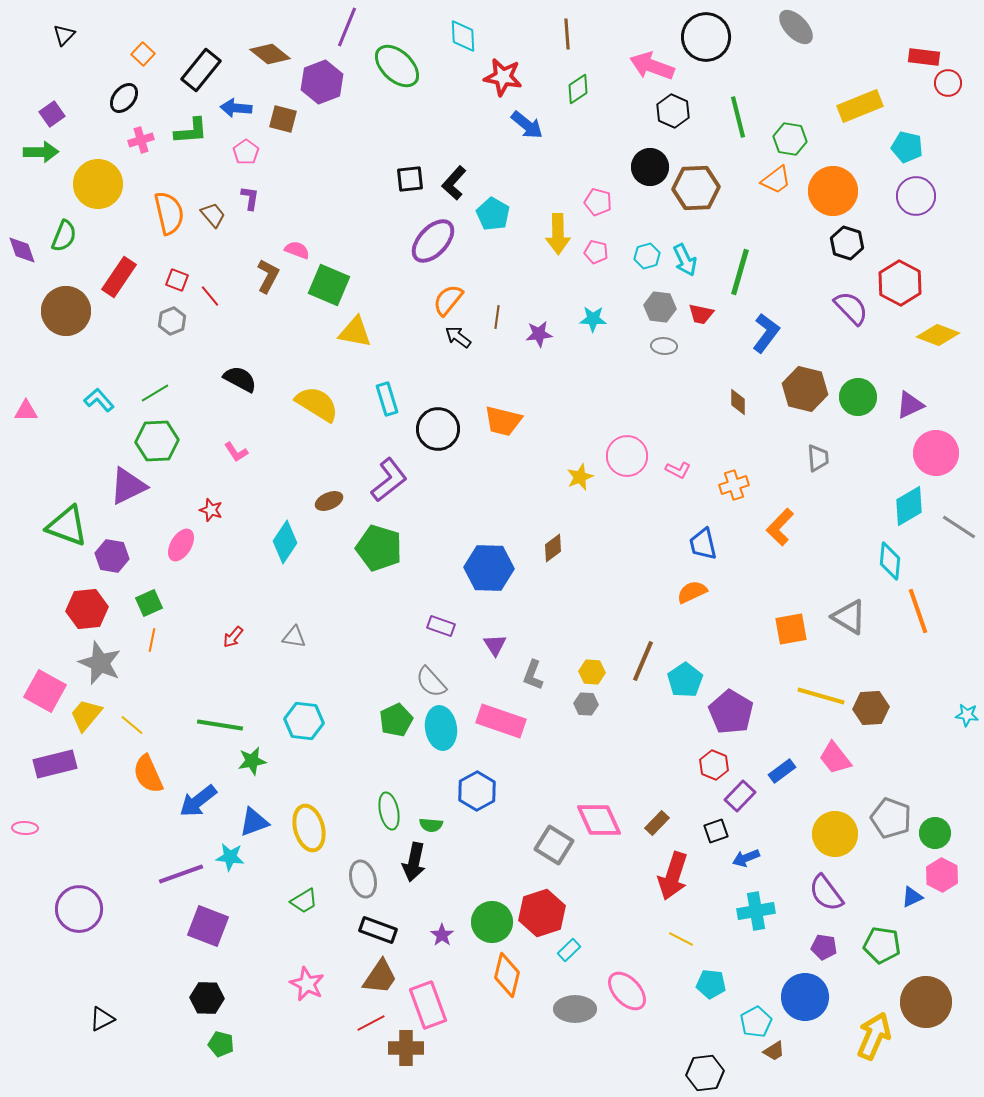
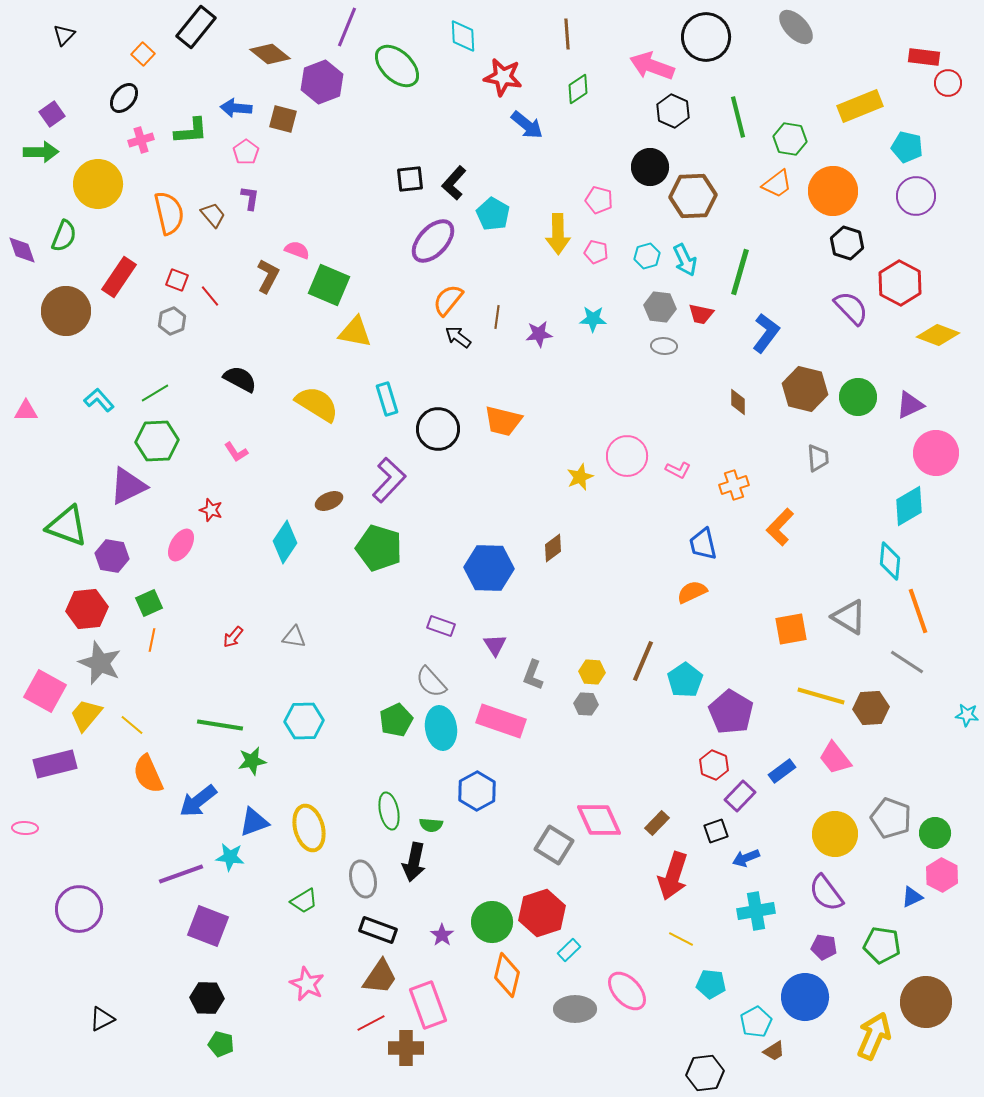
black rectangle at (201, 70): moved 5 px left, 43 px up
orange trapezoid at (776, 180): moved 1 px right, 4 px down
brown hexagon at (696, 188): moved 3 px left, 8 px down
pink pentagon at (598, 202): moved 1 px right, 2 px up
purple L-shape at (389, 480): rotated 9 degrees counterclockwise
gray line at (959, 527): moved 52 px left, 135 px down
cyan hexagon at (304, 721): rotated 9 degrees counterclockwise
